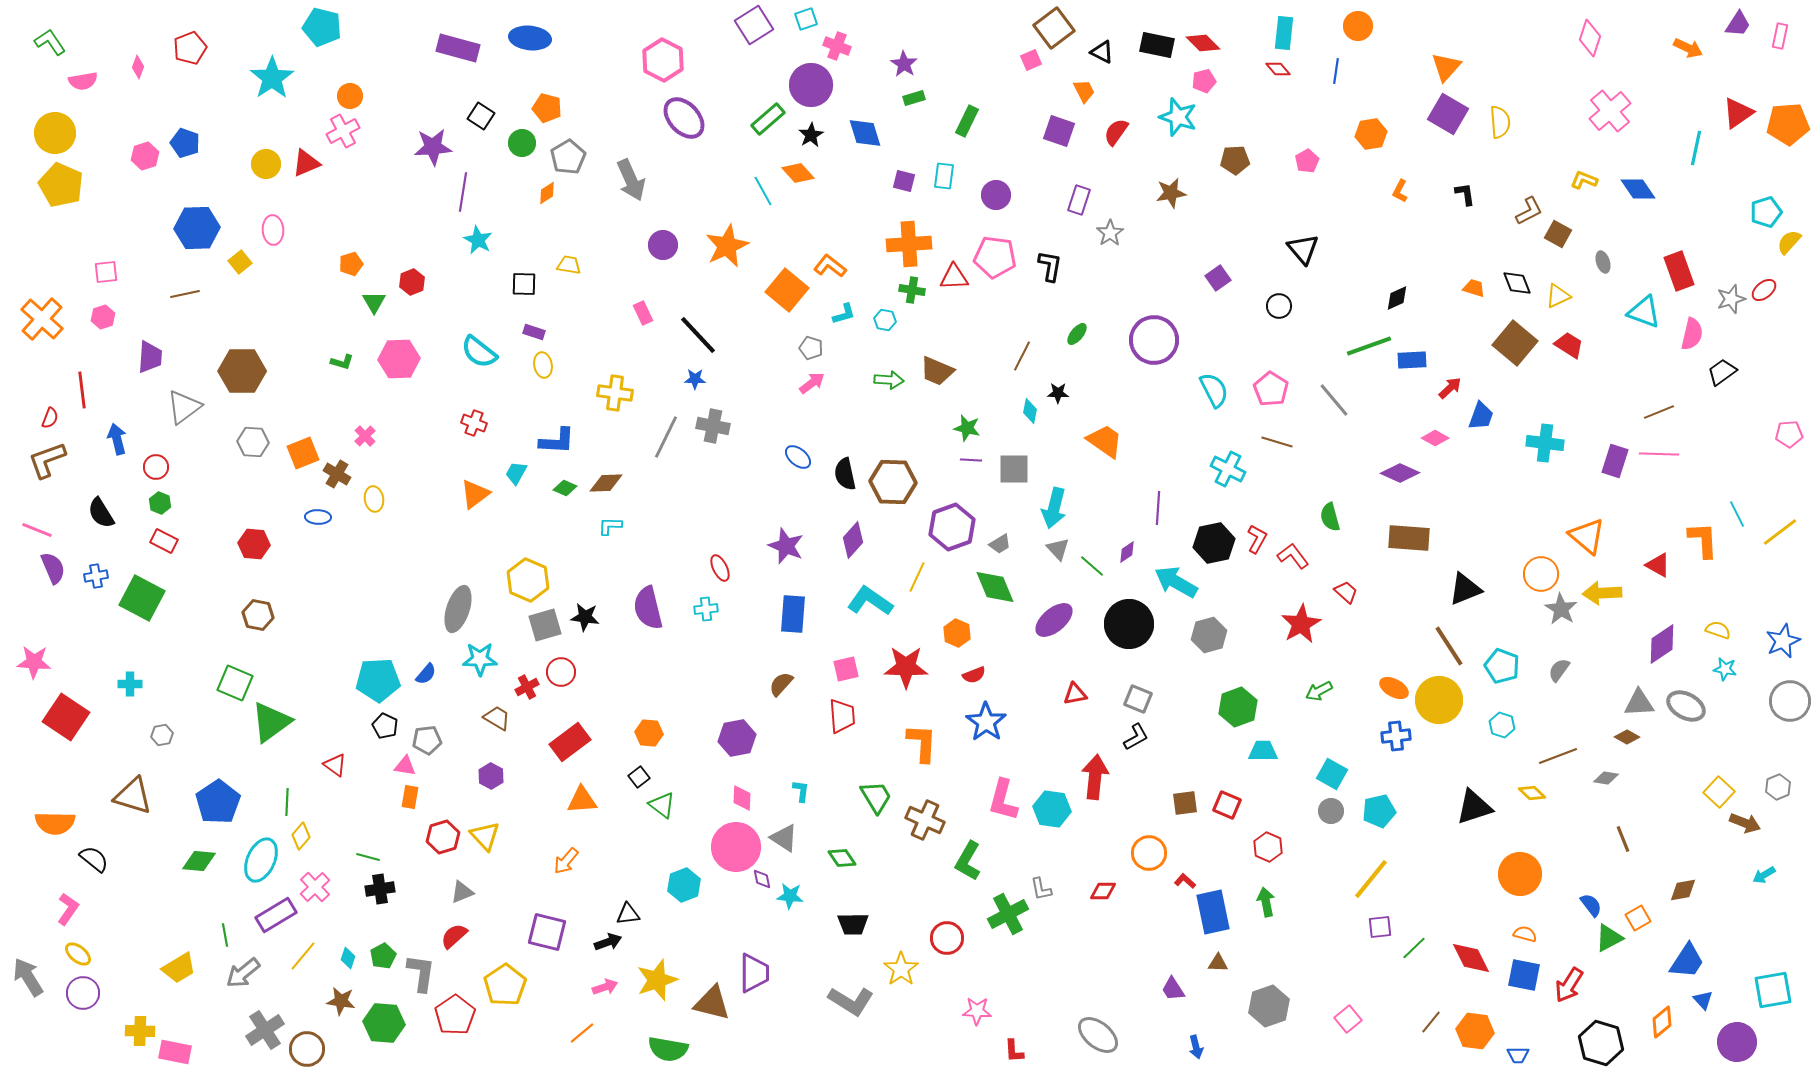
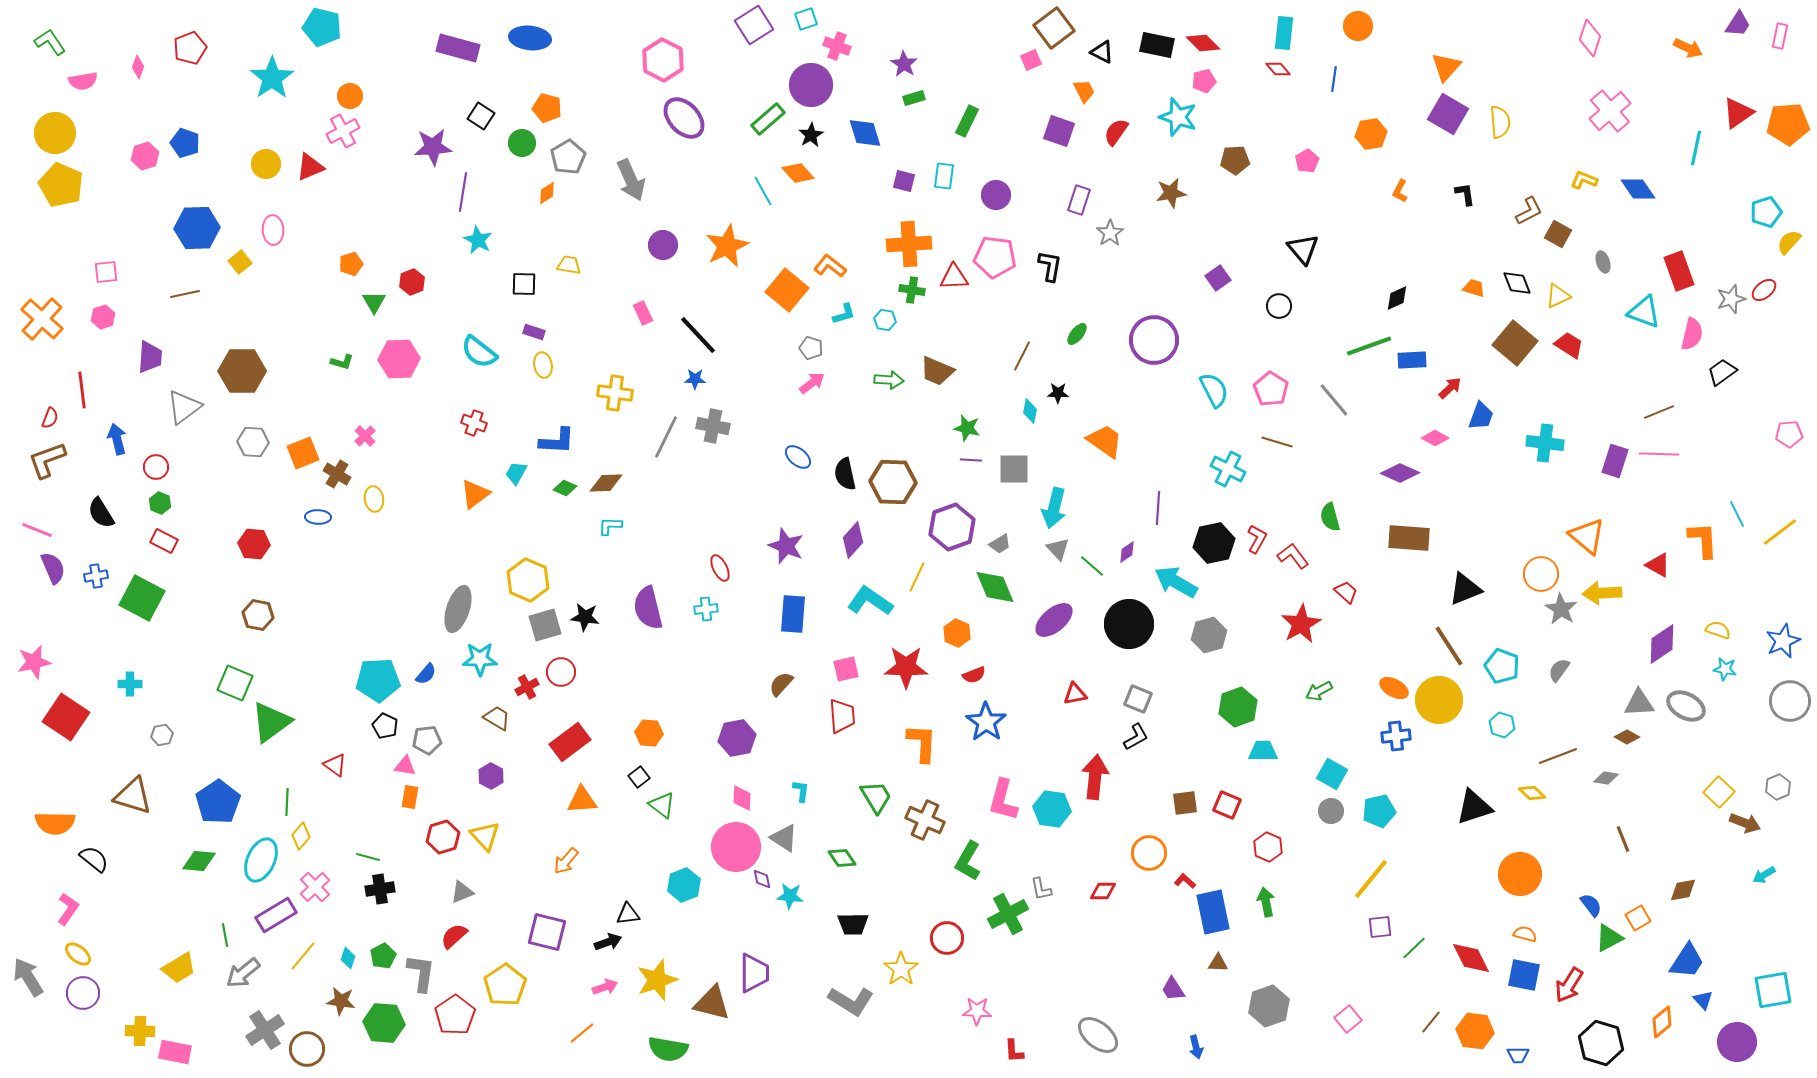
blue line at (1336, 71): moved 2 px left, 8 px down
red triangle at (306, 163): moved 4 px right, 4 px down
pink star at (34, 662): rotated 16 degrees counterclockwise
